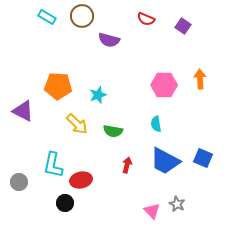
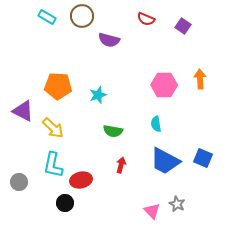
yellow arrow: moved 24 px left, 4 px down
red arrow: moved 6 px left
